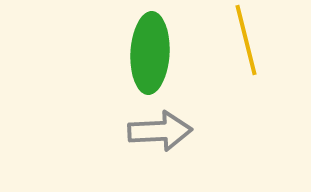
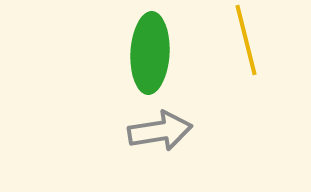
gray arrow: rotated 6 degrees counterclockwise
